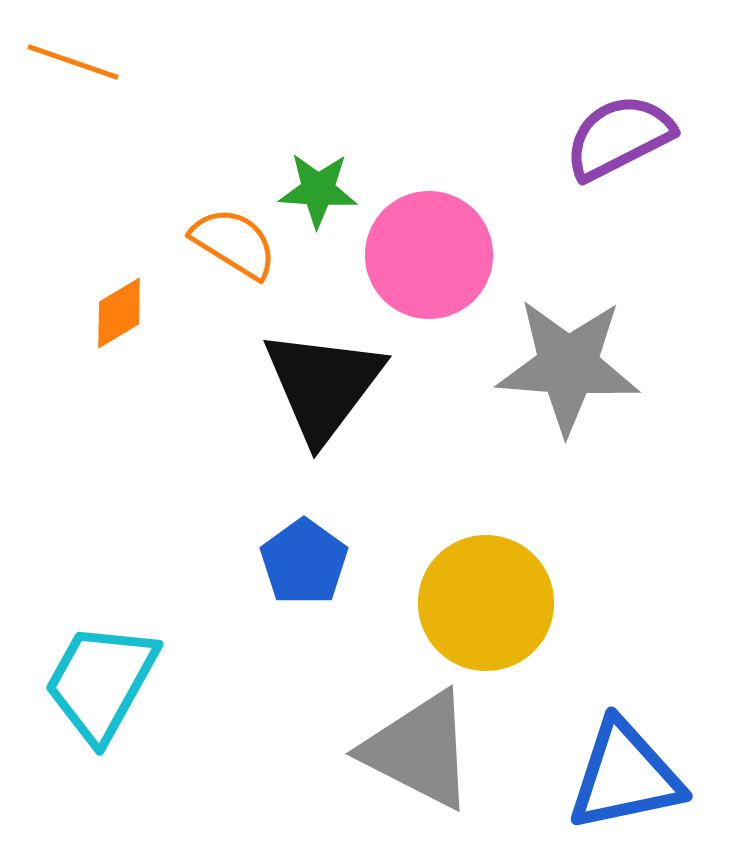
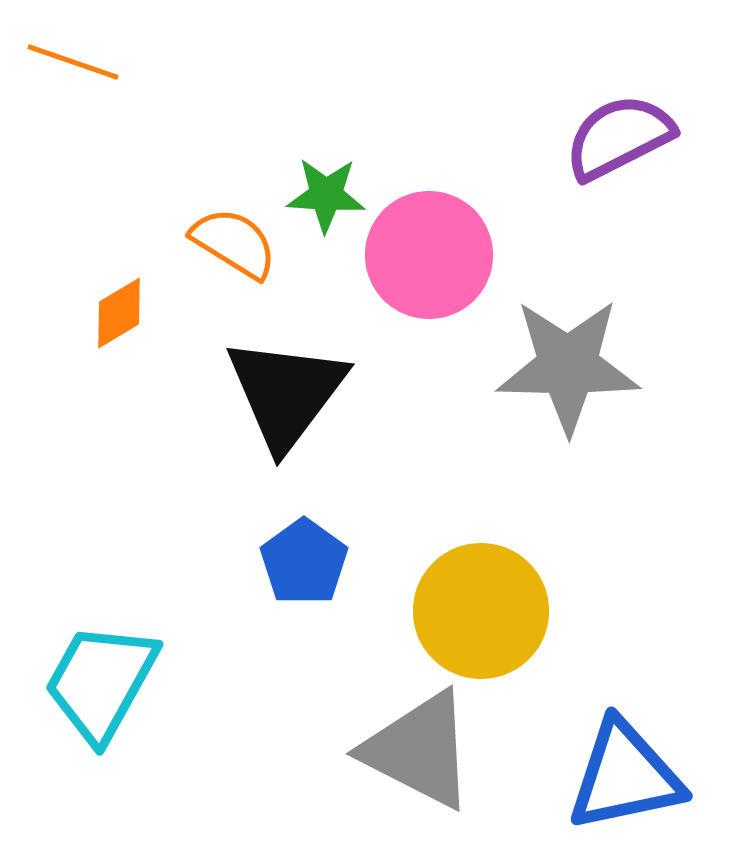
green star: moved 8 px right, 5 px down
gray star: rotated 3 degrees counterclockwise
black triangle: moved 37 px left, 8 px down
yellow circle: moved 5 px left, 8 px down
